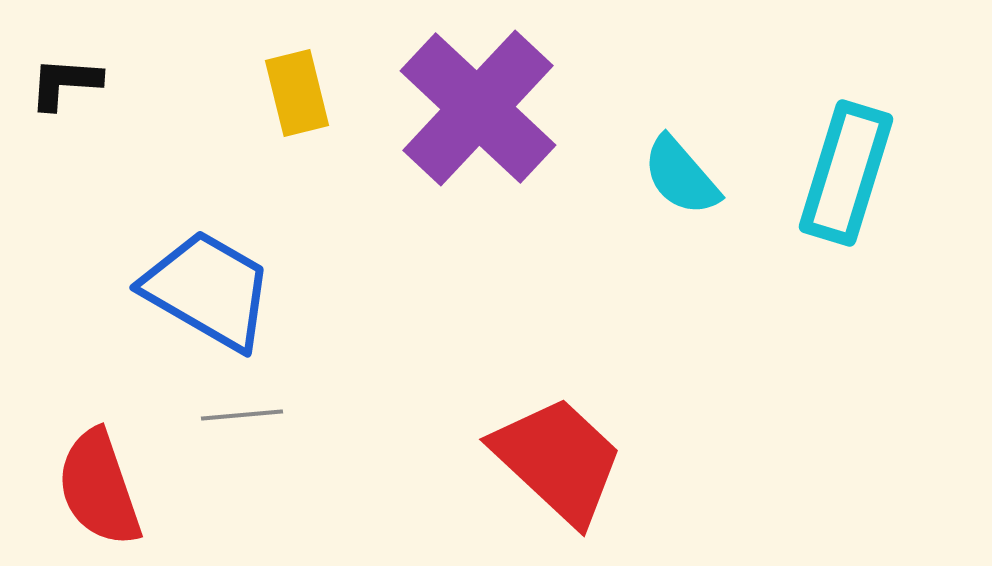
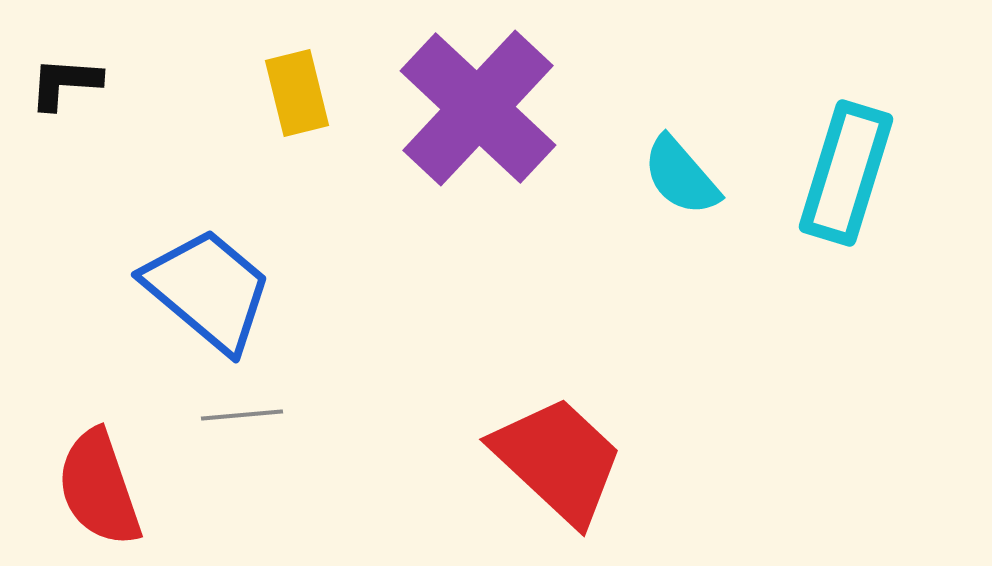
blue trapezoid: rotated 10 degrees clockwise
